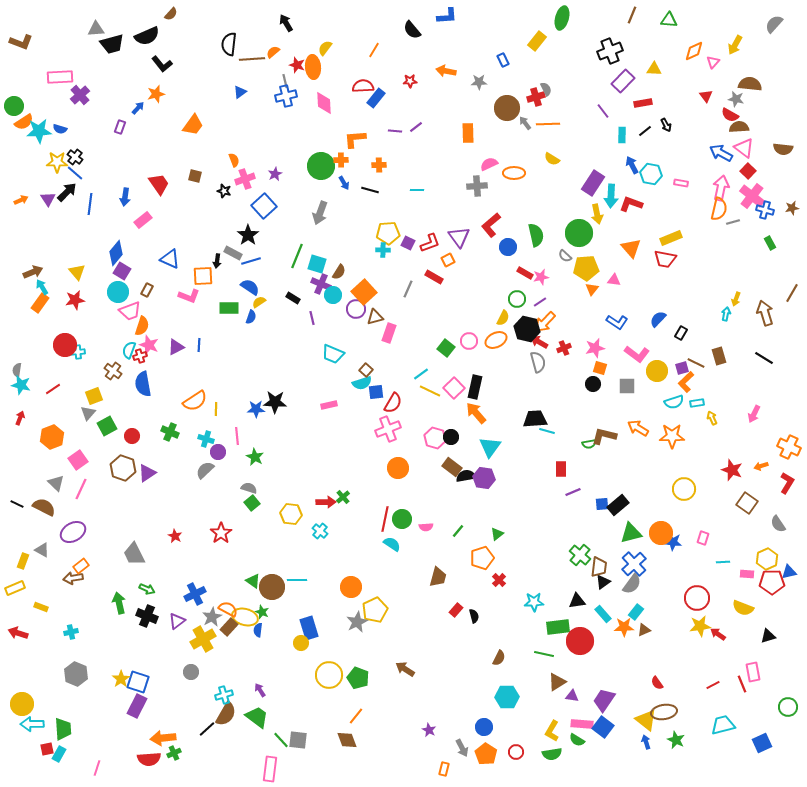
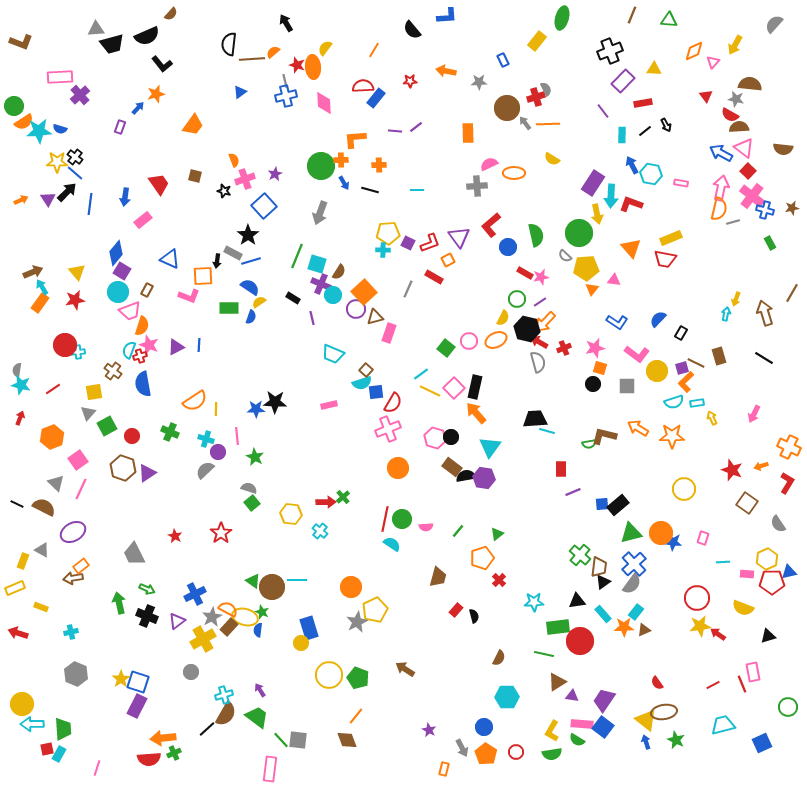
yellow square at (94, 396): moved 4 px up; rotated 12 degrees clockwise
